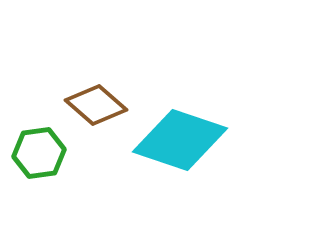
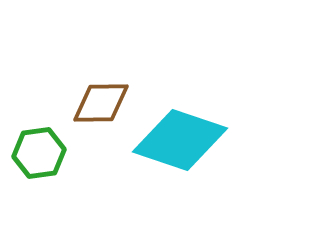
brown diamond: moved 5 px right, 2 px up; rotated 42 degrees counterclockwise
